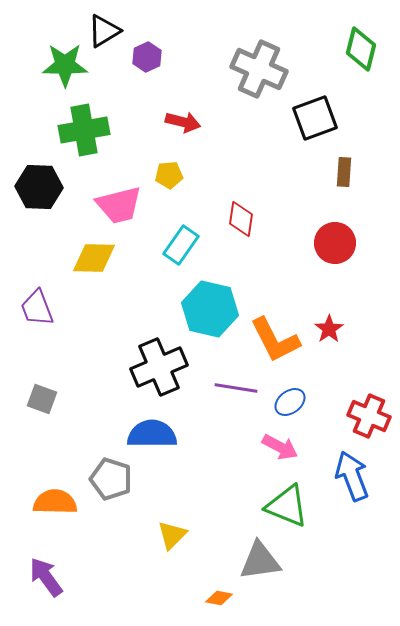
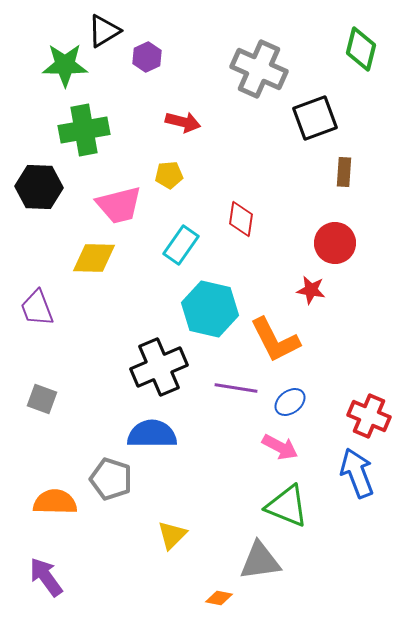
red star: moved 18 px left, 39 px up; rotated 28 degrees counterclockwise
blue arrow: moved 5 px right, 3 px up
